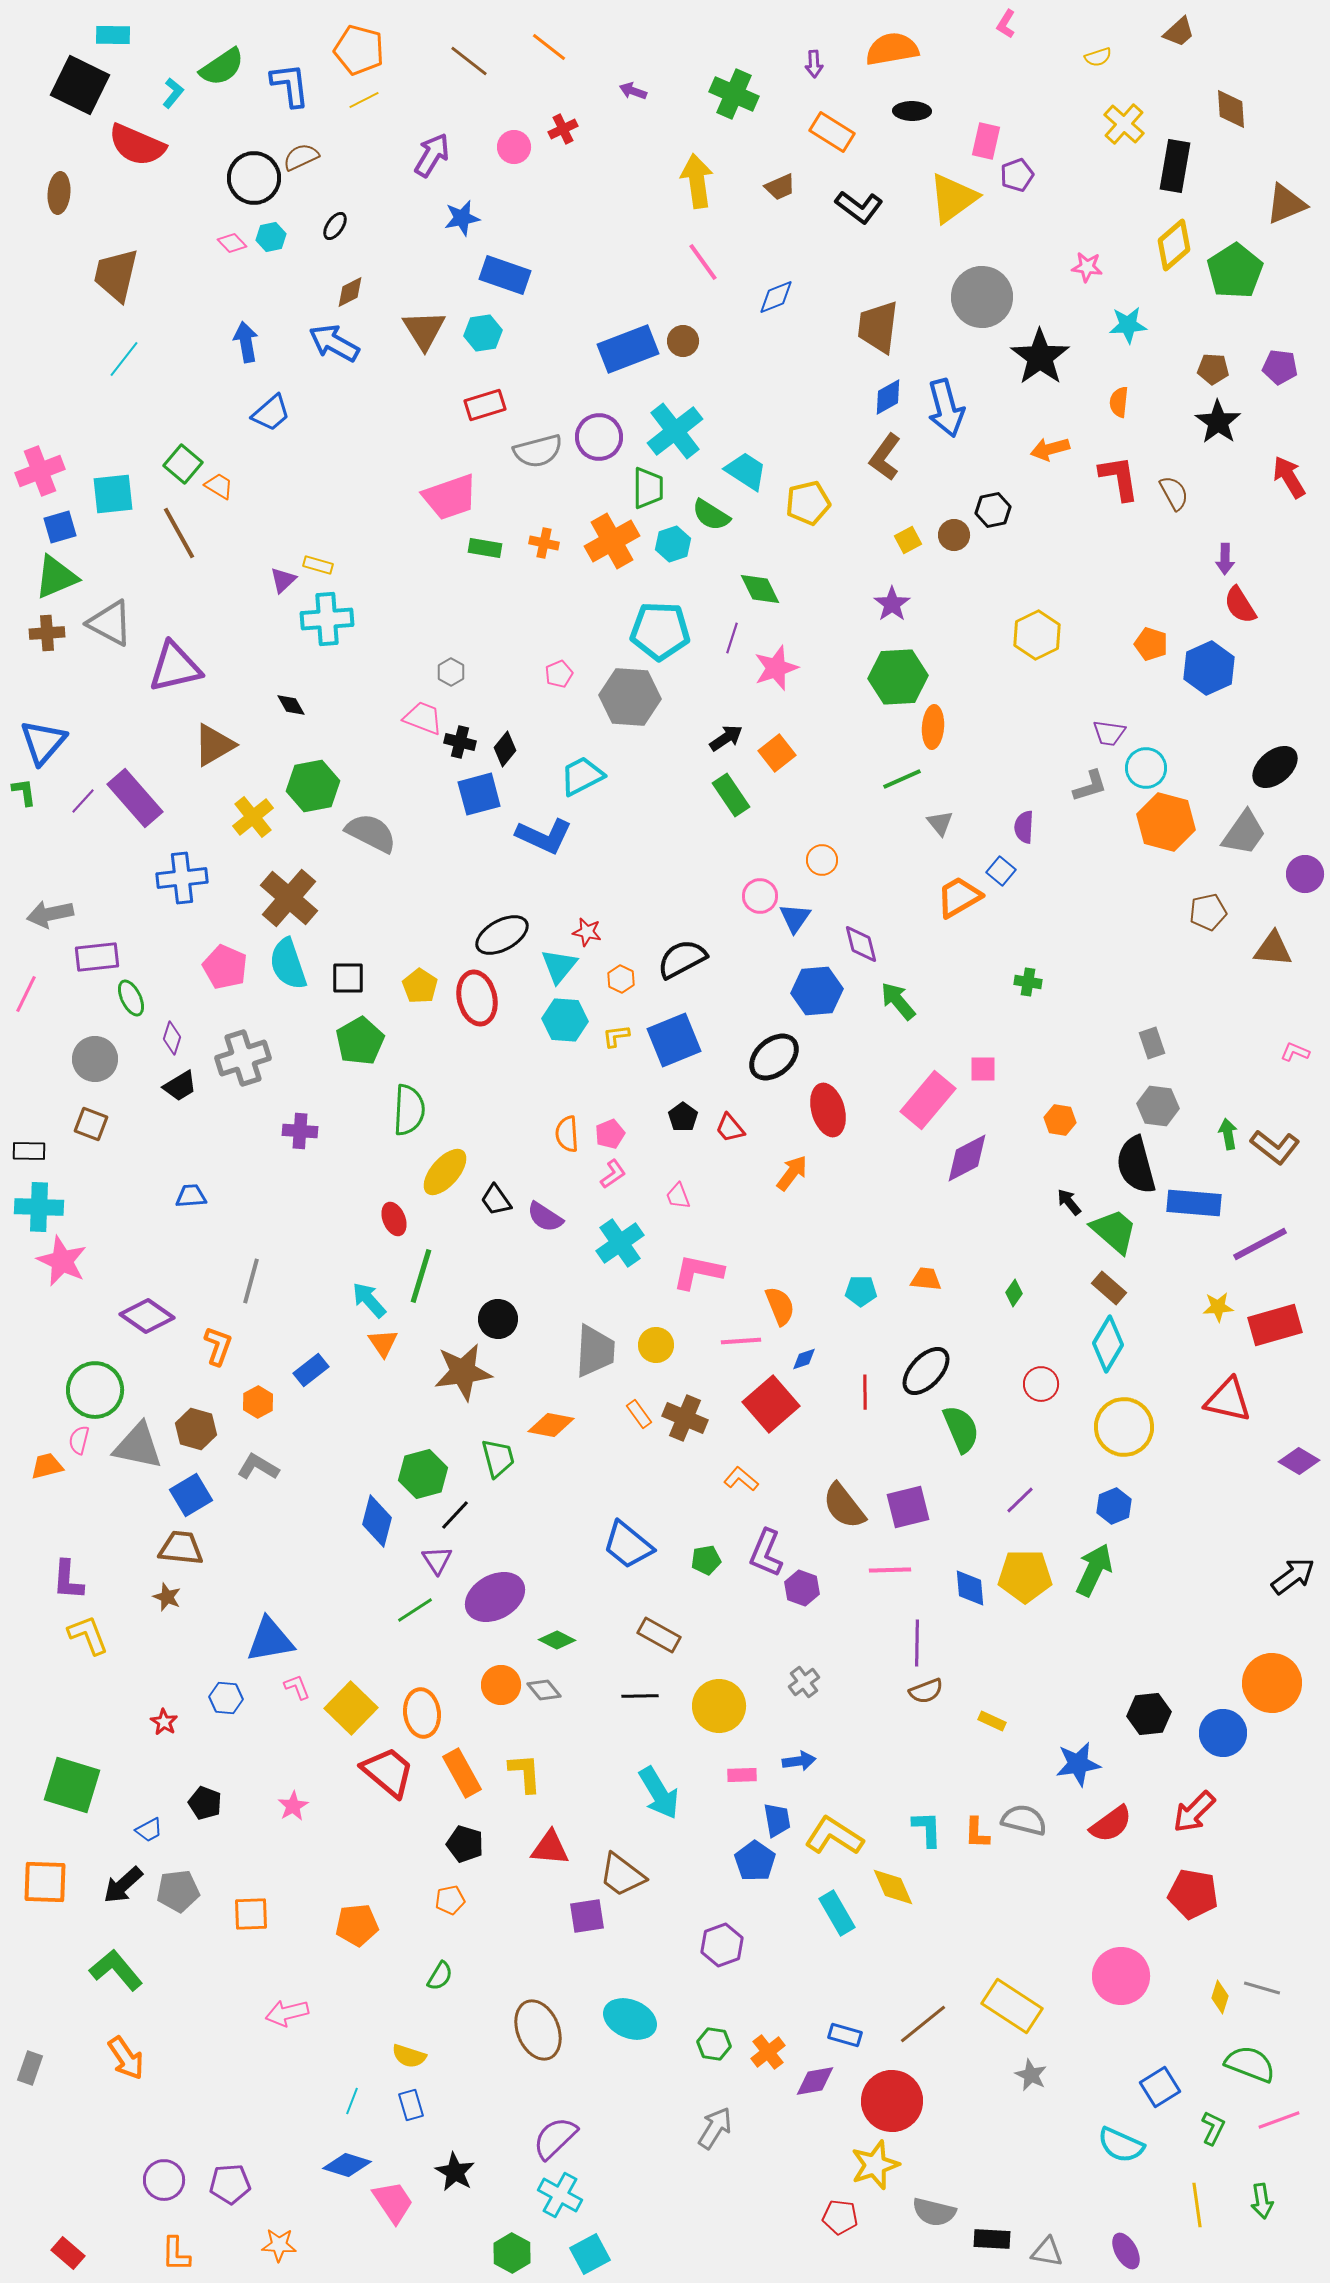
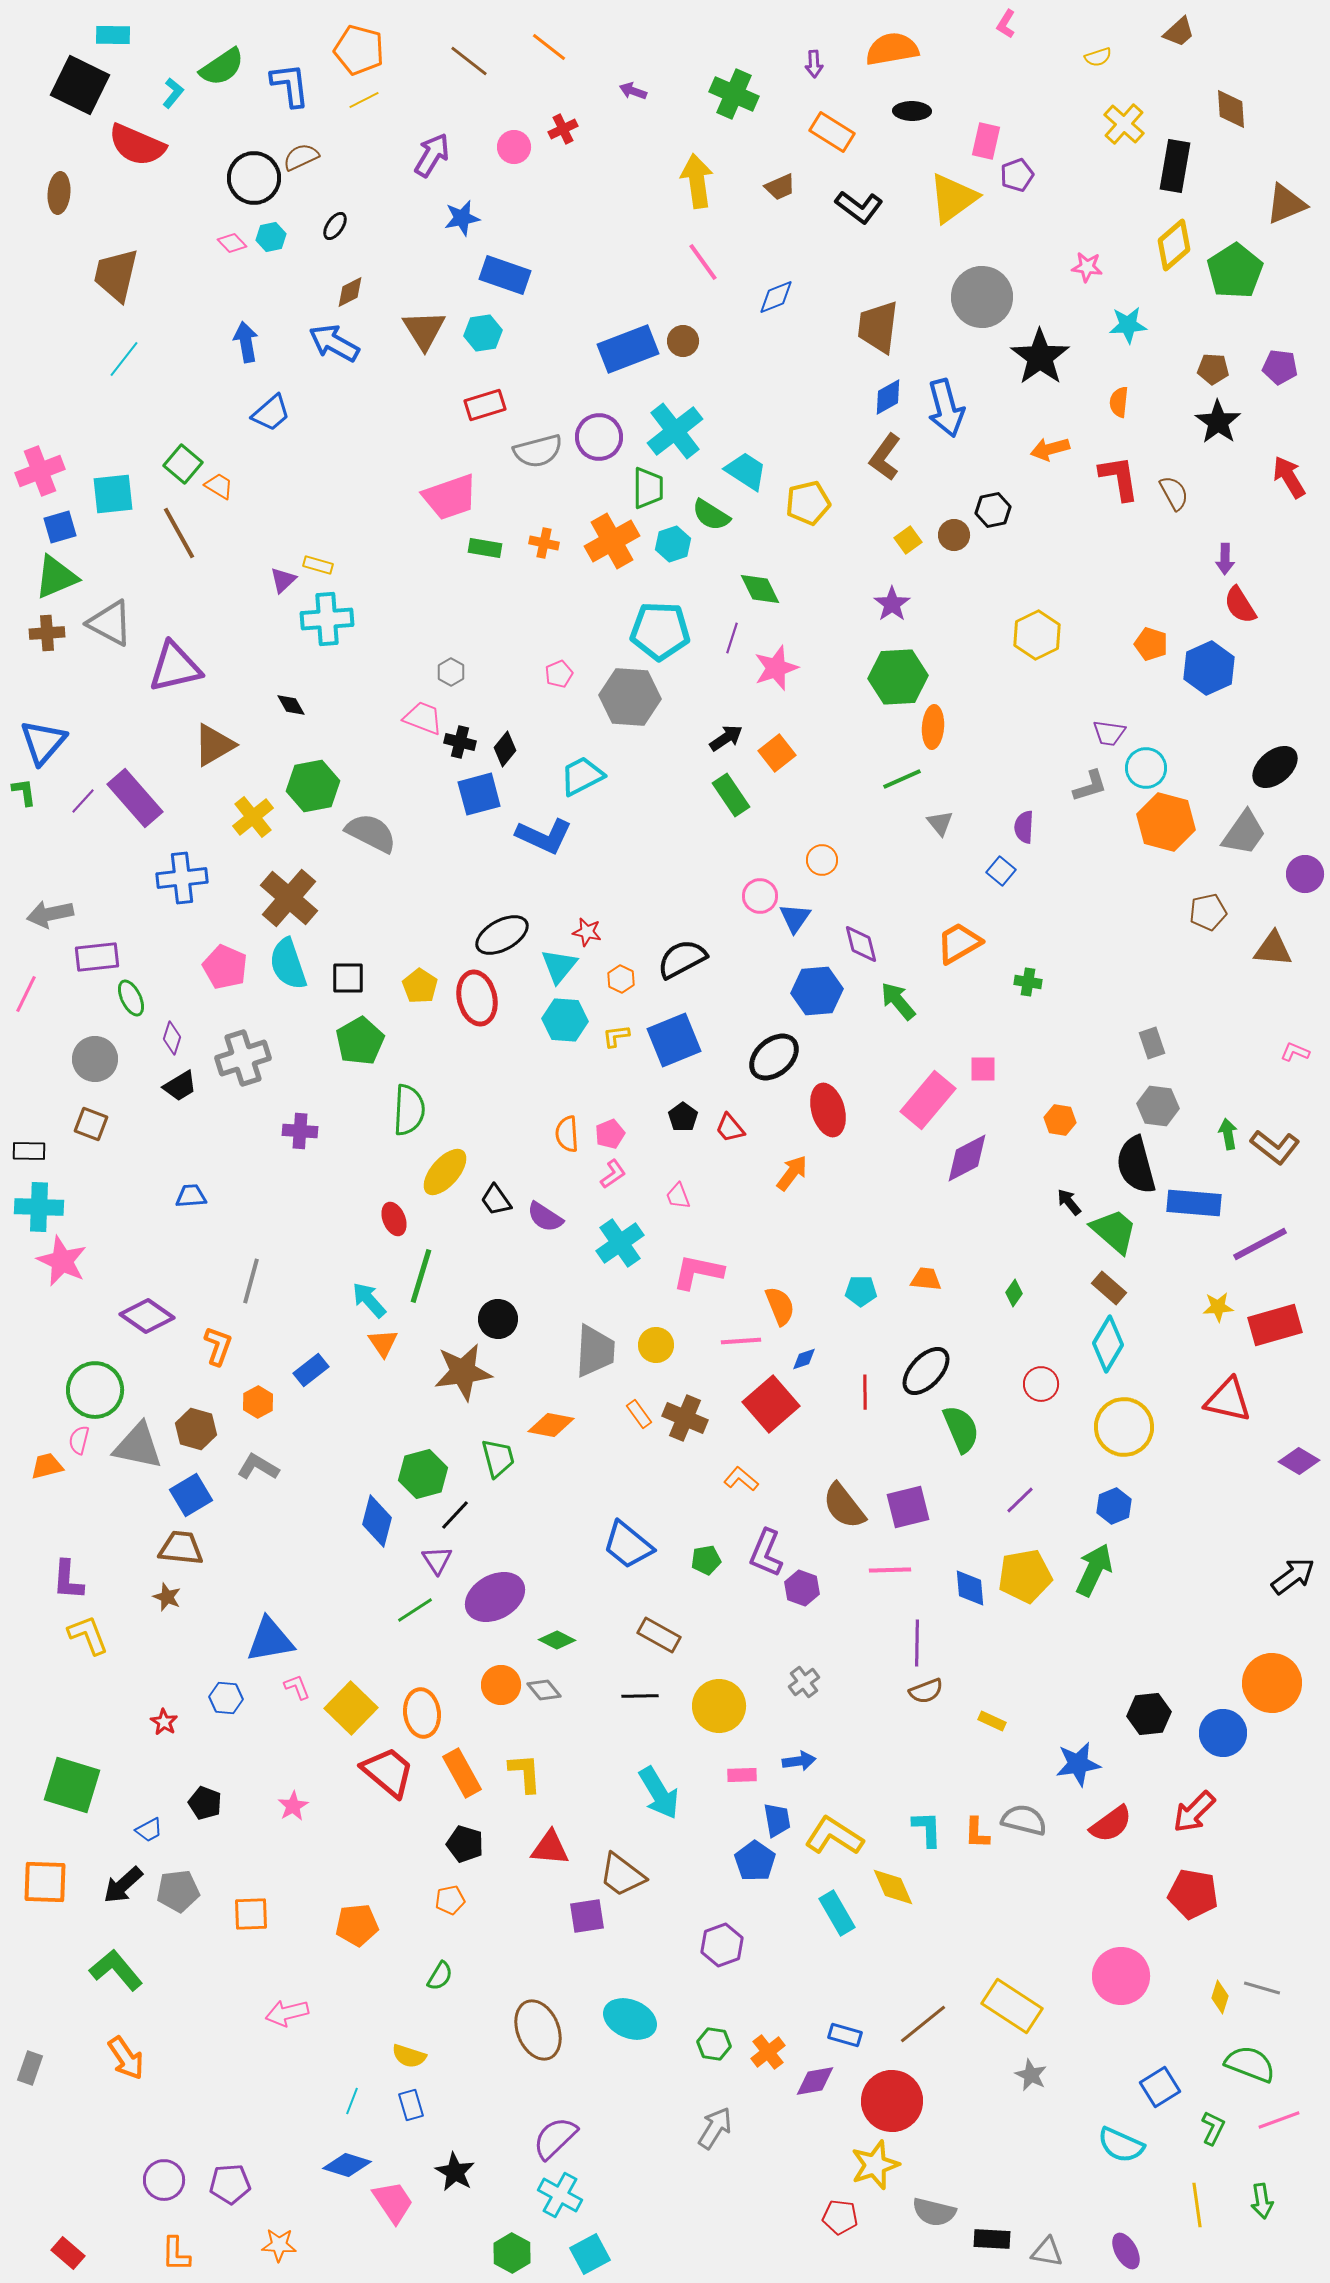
yellow square at (908, 540): rotated 8 degrees counterclockwise
orange trapezoid at (959, 897): moved 46 px down
yellow pentagon at (1025, 1576): rotated 10 degrees counterclockwise
